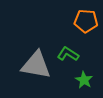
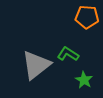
orange pentagon: moved 1 px right, 4 px up
gray triangle: rotated 48 degrees counterclockwise
